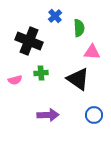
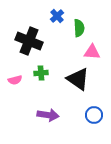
blue cross: moved 2 px right
purple arrow: rotated 10 degrees clockwise
